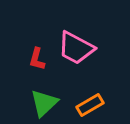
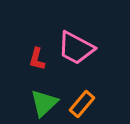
orange rectangle: moved 8 px left, 1 px up; rotated 20 degrees counterclockwise
